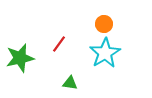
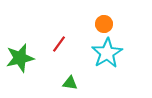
cyan star: moved 2 px right
